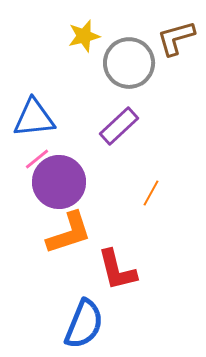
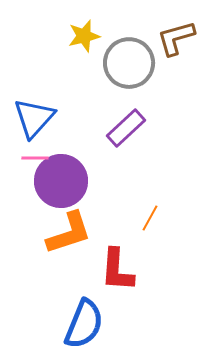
blue triangle: rotated 42 degrees counterclockwise
purple rectangle: moved 7 px right, 2 px down
pink line: moved 2 px left, 1 px up; rotated 40 degrees clockwise
purple circle: moved 2 px right, 1 px up
orange line: moved 1 px left, 25 px down
red L-shape: rotated 18 degrees clockwise
